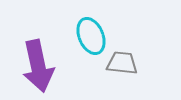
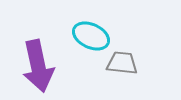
cyan ellipse: rotated 42 degrees counterclockwise
